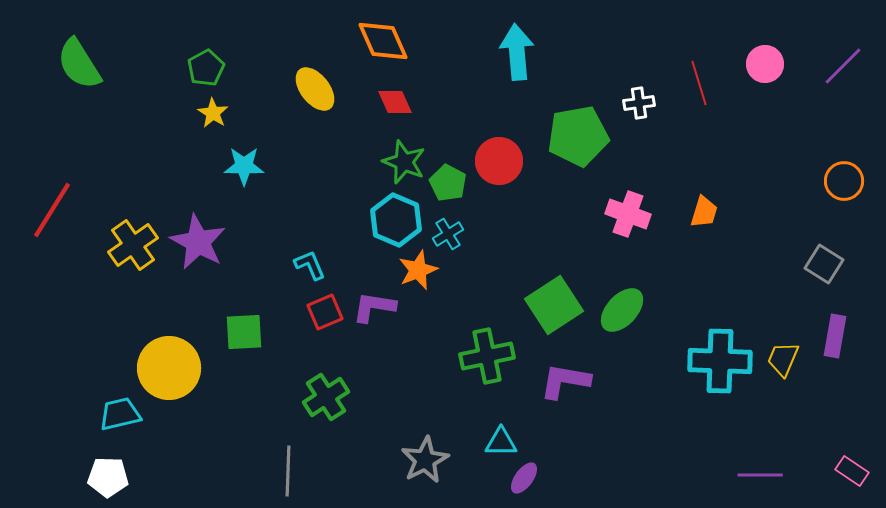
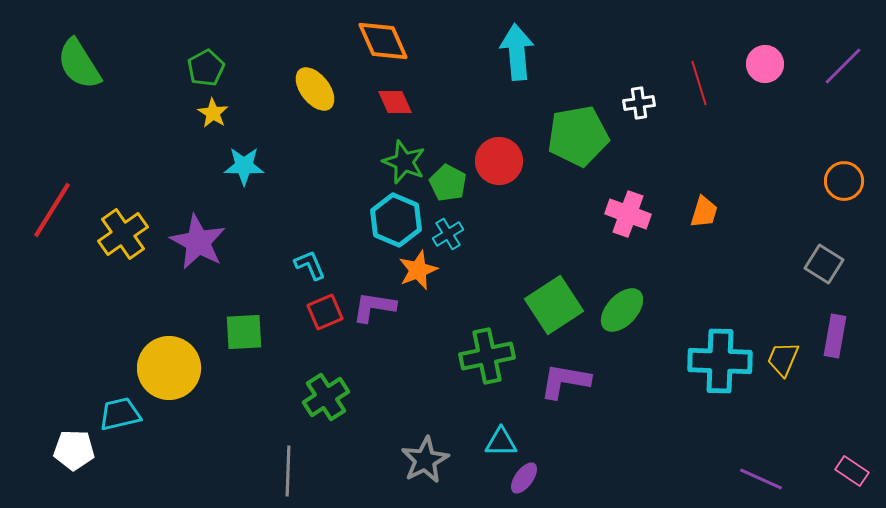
yellow cross at (133, 245): moved 10 px left, 11 px up
purple line at (760, 475): moved 1 px right, 4 px down; rotated 24 degrees clockwise
white pentagon at (108, 477): moved 34 px left, 27 px up
